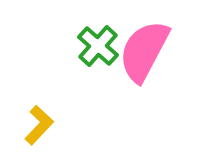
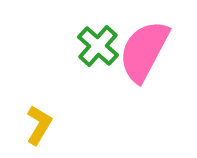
yellow L-shape: rotated 12 degrees counterclockwise
